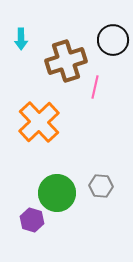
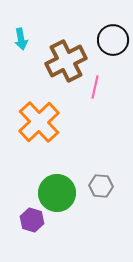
cyan arrow: rotated 10 degrees counterclockwise
brown cross: rotated 9 degrees counterclockwise
